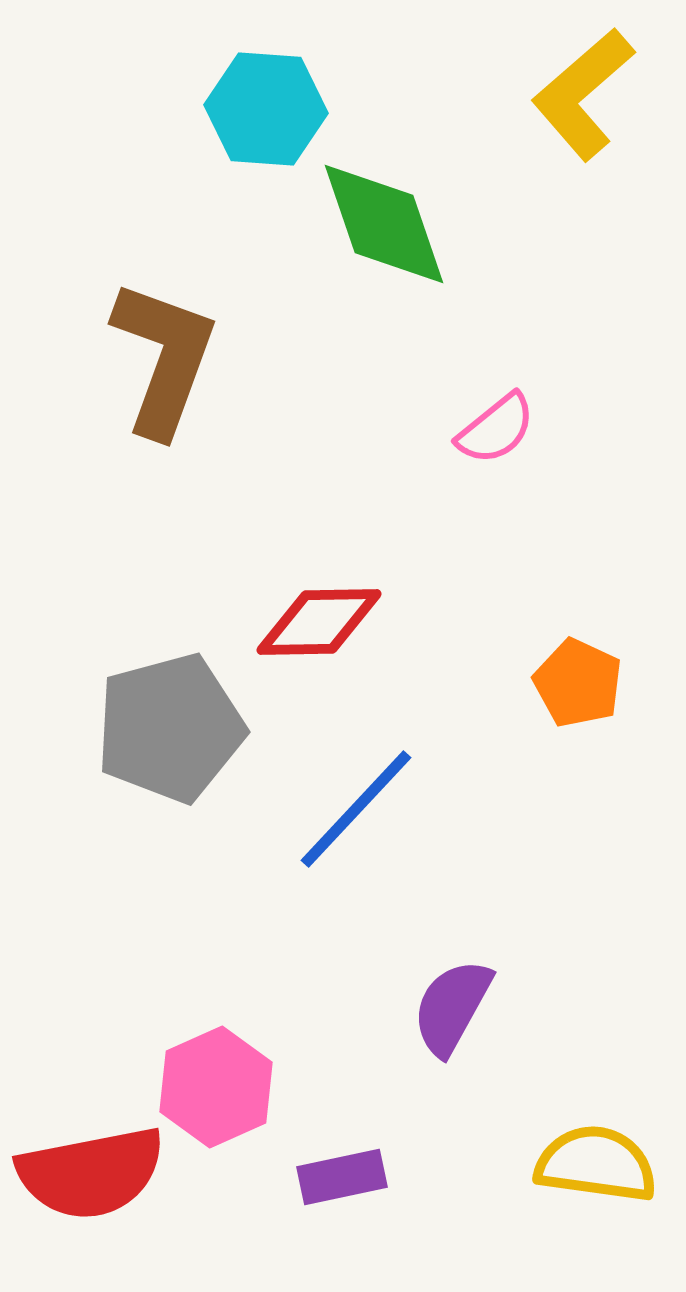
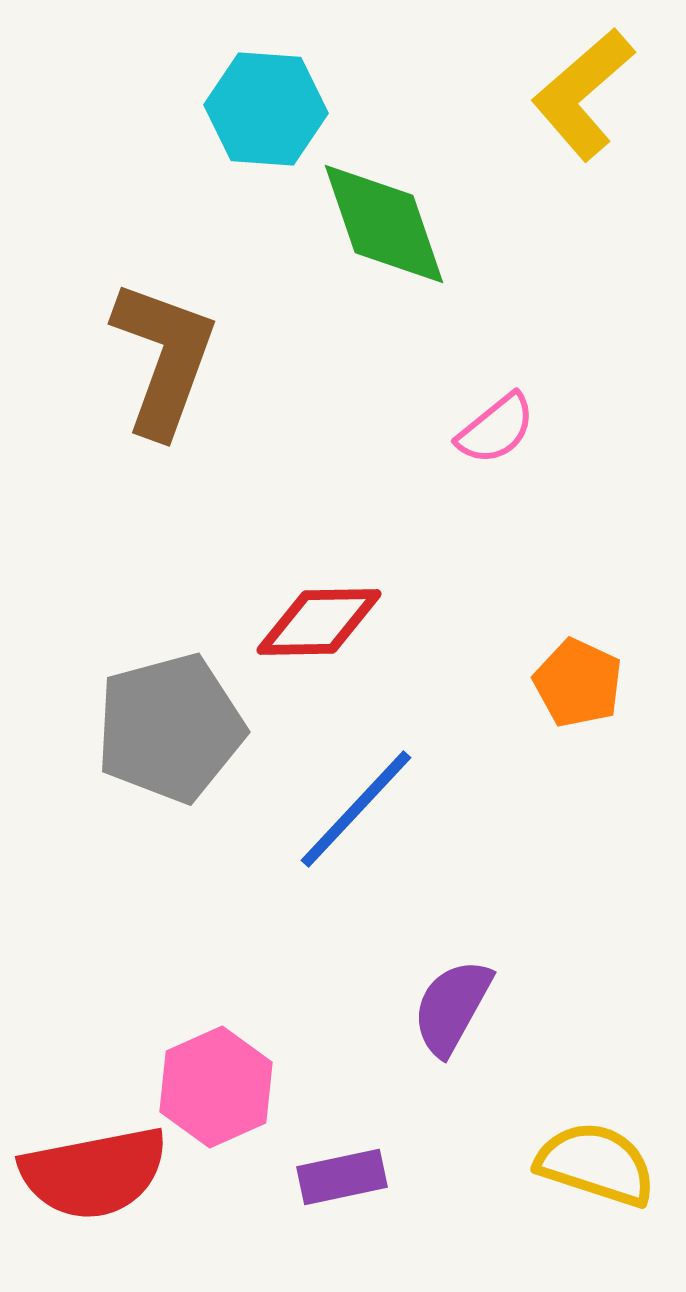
yellow semicircle: rotated 10 degrees clockwise
red semicircle: moved 3 px right
